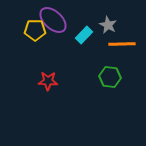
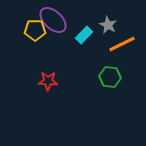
orange line: rotated 24 degrees counterclockwise
